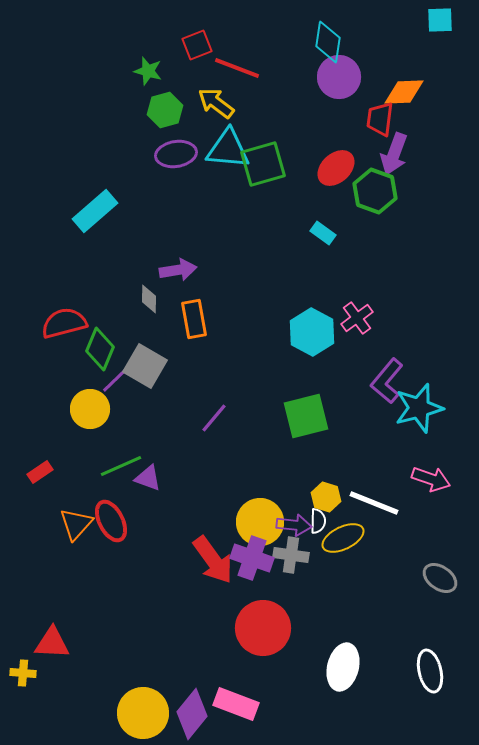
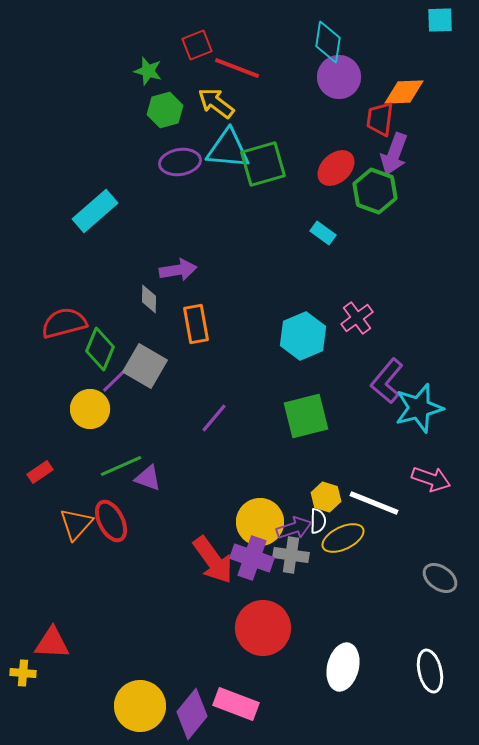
purple ellipse at (176, 154): moved 4 px right, 8 px down
orange rectangle at (194, 319): moved 2 px right, 5 px down
cyan hexagon at (312, 332): moved 9 px left, 4 px down; rotated 9 degrees clockwise
purple arrow at (294, 525): moved 3 px down; rotated 24 degrees counterclockwise
yellow circle at (143, 713): moved 3 px left, 7 px up
